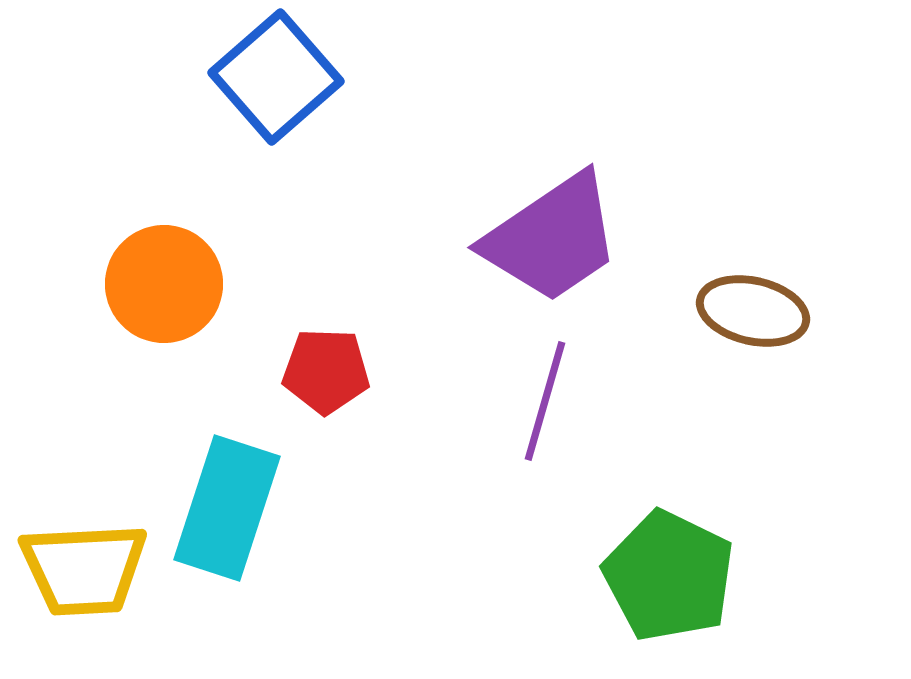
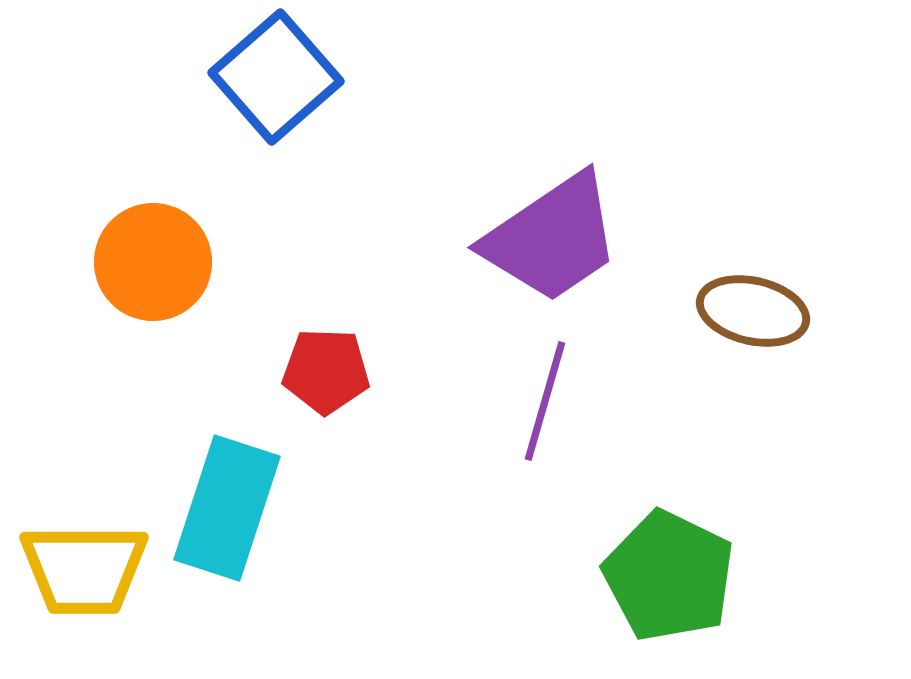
orange circle: moved 11 px left, 22 px up
yellow trapezoid: rotated 3 degrees clockwise
